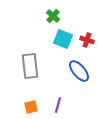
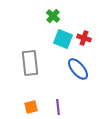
red cross: moved 3 px left, 2 px up
gray rectangle: moved 3 px up
blue ellipse: moved 1 px left, 2 px up
purple line: moved 2 px down; rotated 21 degrees counterclockwise
